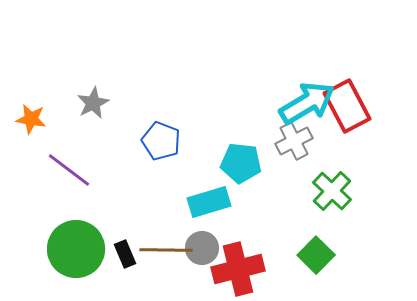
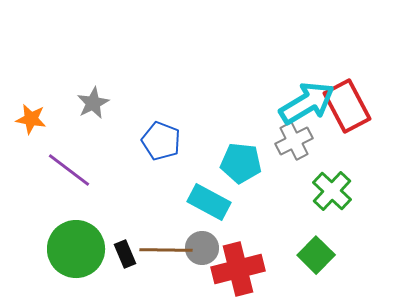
cyan rectangle: rotated 45 degrees clockwise
